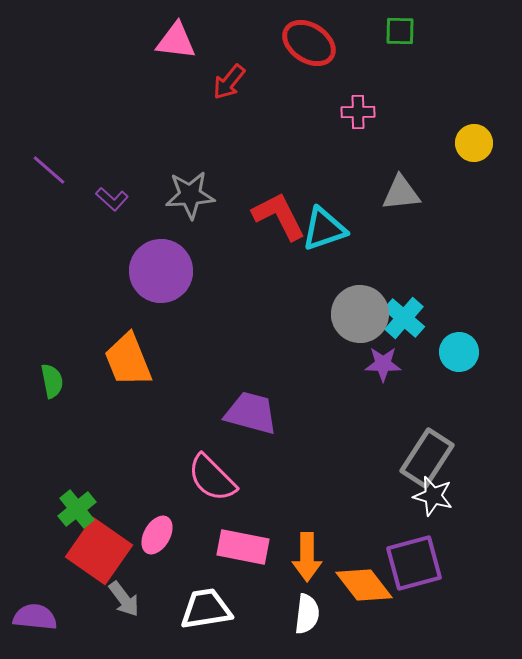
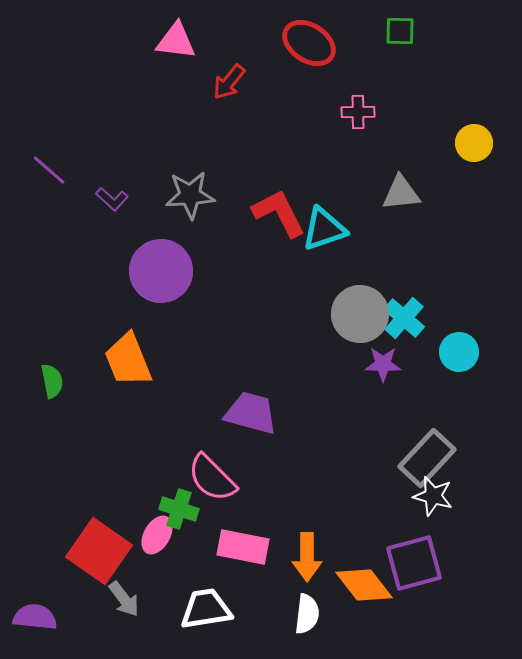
red L-shape: moved 3 px up
gray rectangle: rotated 10 degrees clockwise
green cross: moved 102 px right; rotated 33 degrees counterclockwise
